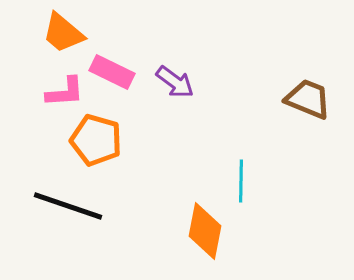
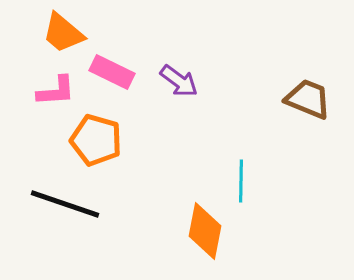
purple arrow: moved 4 px right, 1 px up
pink L-shape: moved 9 px left, 1 px up
black line: moved 3 px left, 2 px up
